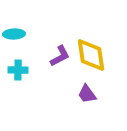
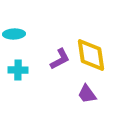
purple L-shape: moved 3 px down
